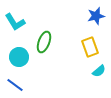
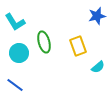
blue star: moved 1 px right
green ellipse: rotated 35 degrees counterclockwise
yellow rectangle: moved 12 px left, 1 px up
cyan circle: moved 4 px up
cyan semicircle: moved 1 px left, 4 px up
